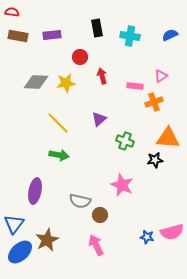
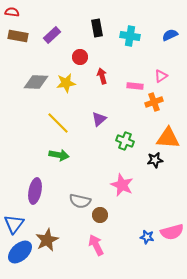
purple rectangle: rotated 36 degrees counterclockwise
